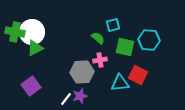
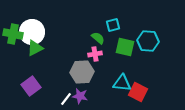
green cross: moved 2 px left, 2 px down
cyan hexagon: moved 1 px left, 1 px down
pink cross: moved 5 px left, 6 px up
red square: moved 17 px down
cyan triangle: moved 2 px right; rotated 12 degrees clockwise
purple star: rotated 28 degrees clockwise
